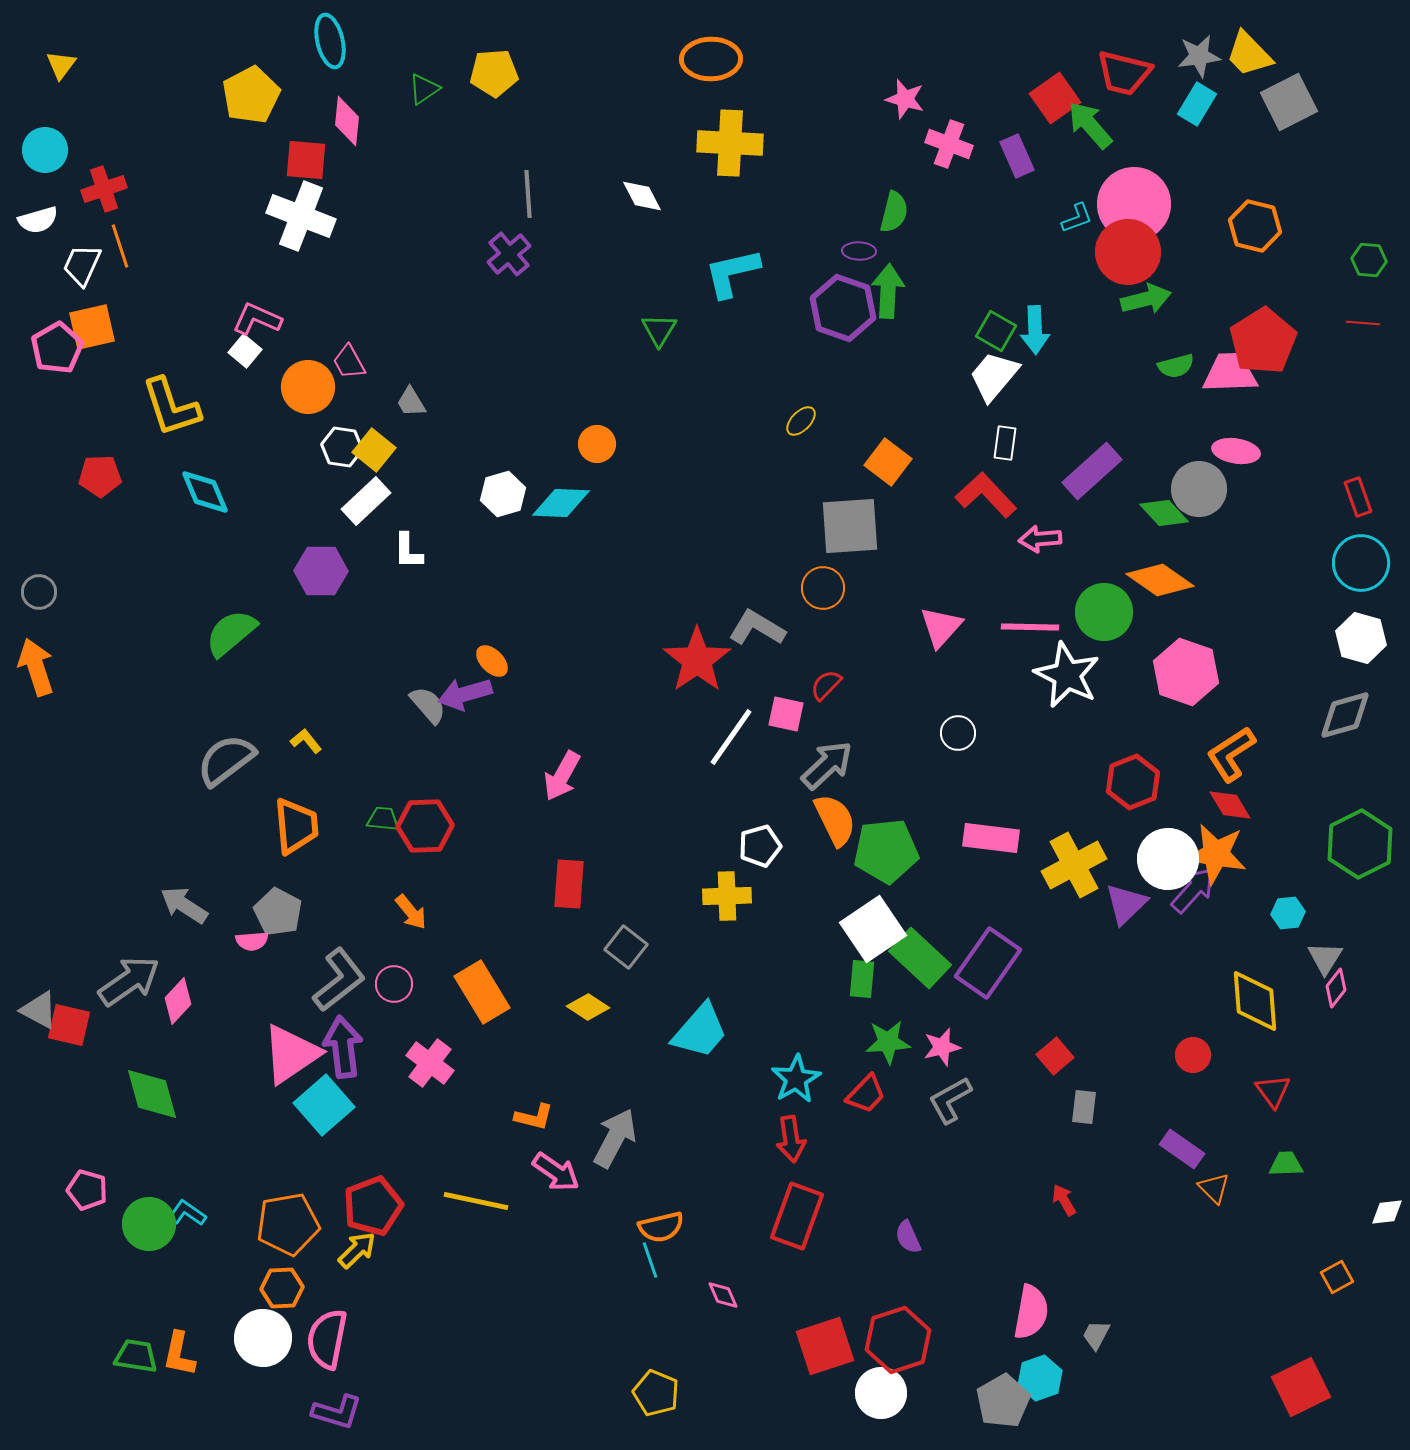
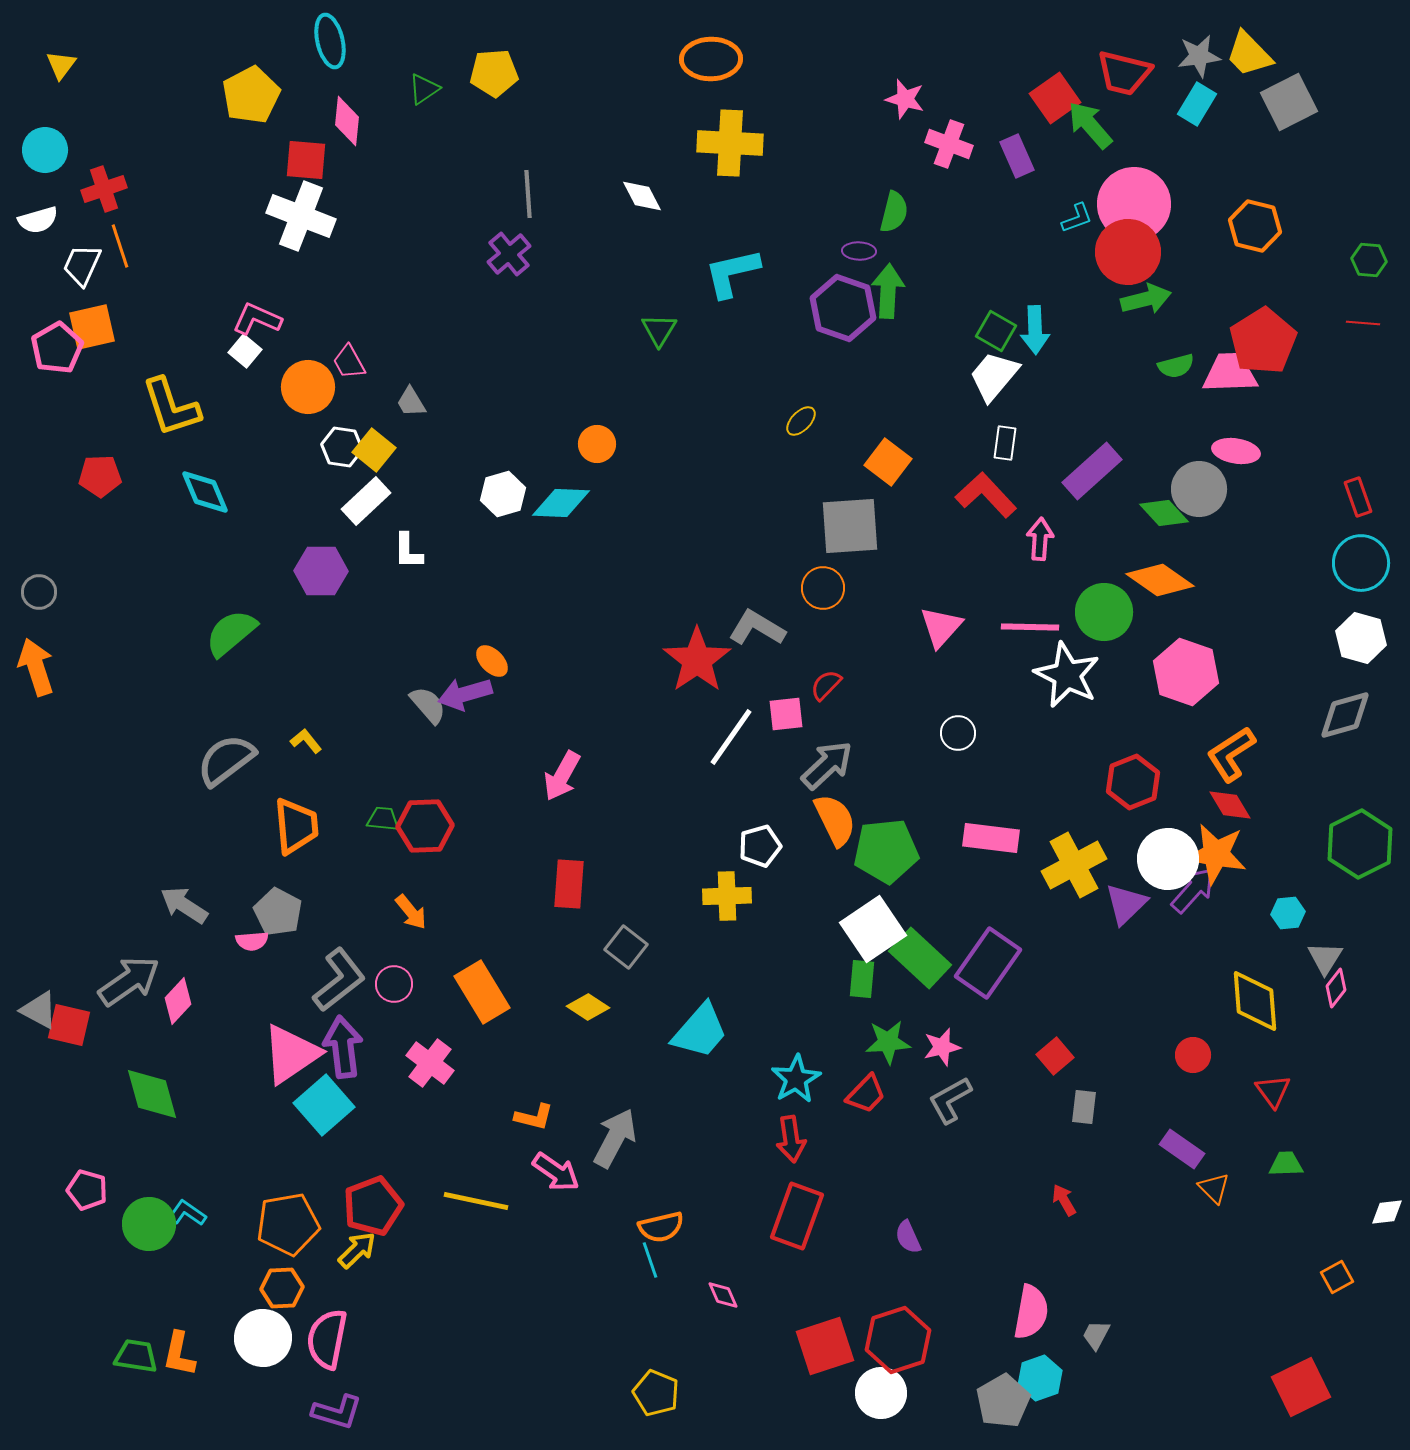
pink arrow at (1040, 539): rotated 99 degrees clockwise
pink square at (786, 714): rotated 18 degrees counterclockwise
